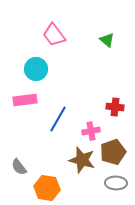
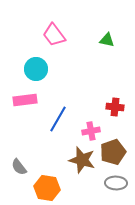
green triangle: rotated 28 degrees counterclockwise
